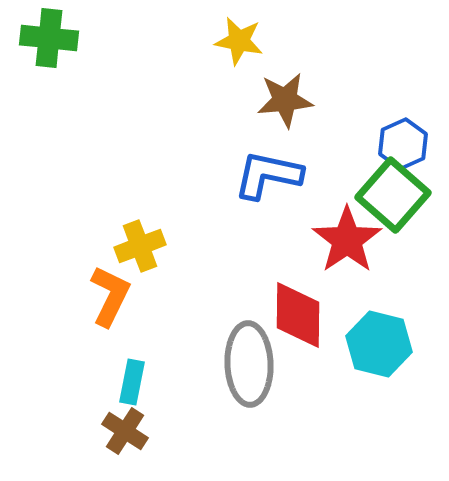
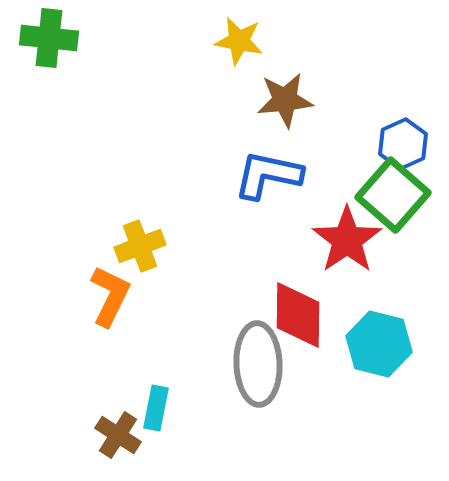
gray ellipse: moved 9 px right
cyan rectangle: moved 24 px right, 26 px down
brown cross: moved 7 px left, 4 px down
